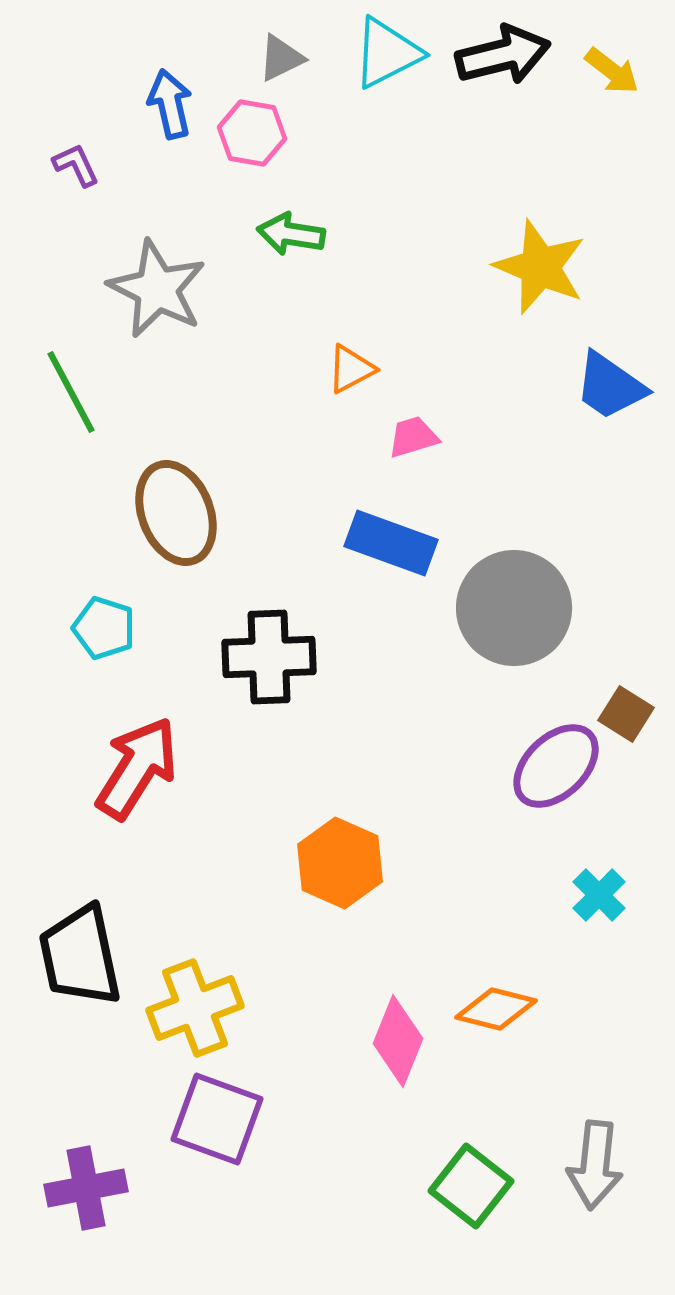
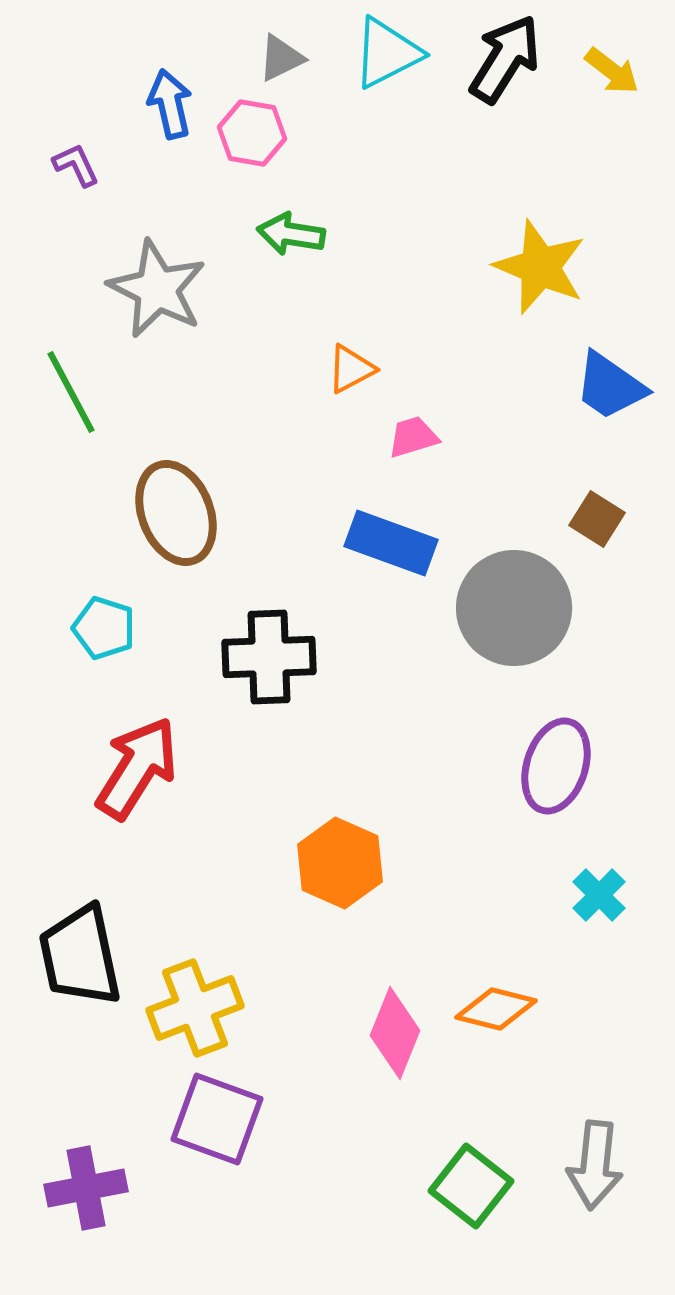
black arrow: moved 2 px right, 4 px down; rotated 44 degrees counterclockwise
brown square: moved 29 px left, 195 px up
purple ellipse: rotated 28 degrees counterclockwise
pink diamond: moved 3 px left, 8 px up
